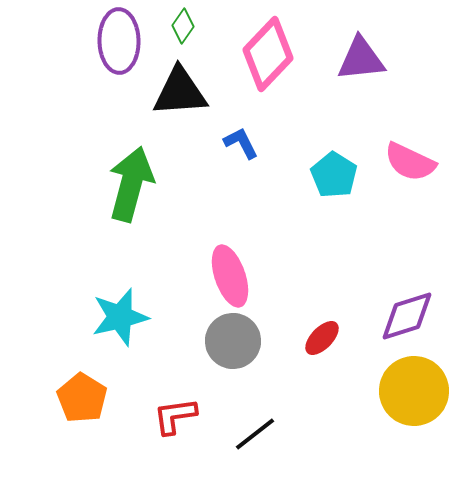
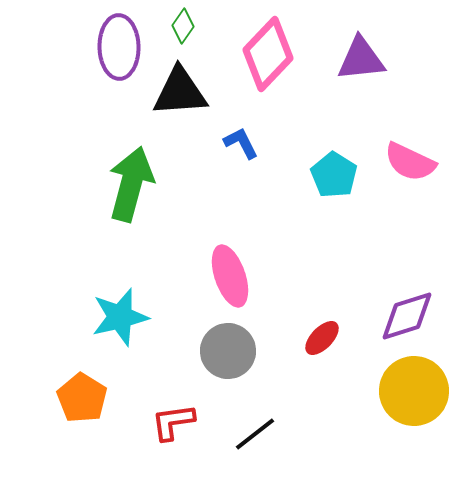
purple ellipse: moved 6 px down
gray circle: moved 5 px left, 10 px down
red L-shape: moved 2 px left, 6 px down
